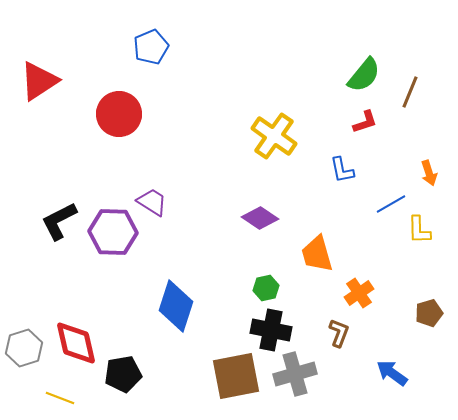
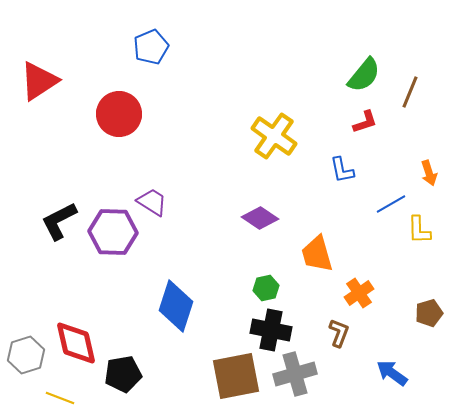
gray hexagon: moved 2 px right, 7 px down
